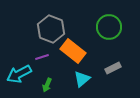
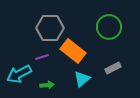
gray hexagon: moved 1 px left, 1 px up; rotated 20 degrees counterclockwise
green arrow: rotated 120 degrees counterclockwise
